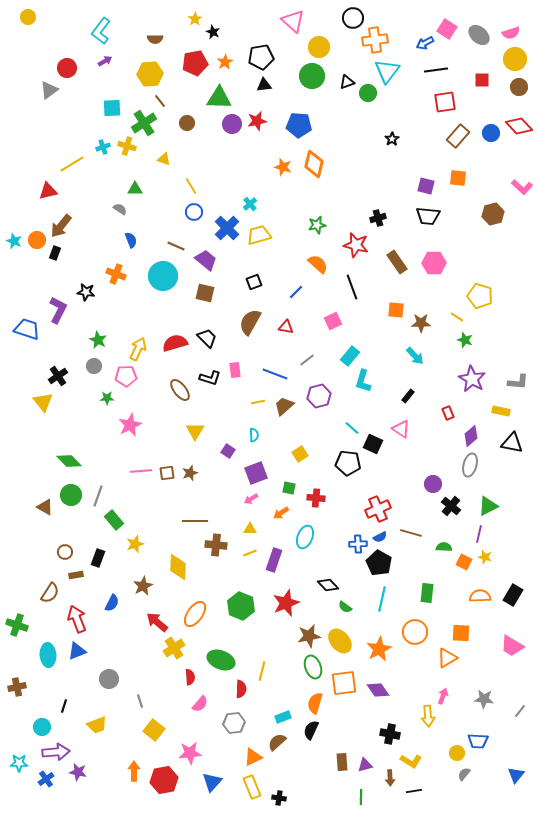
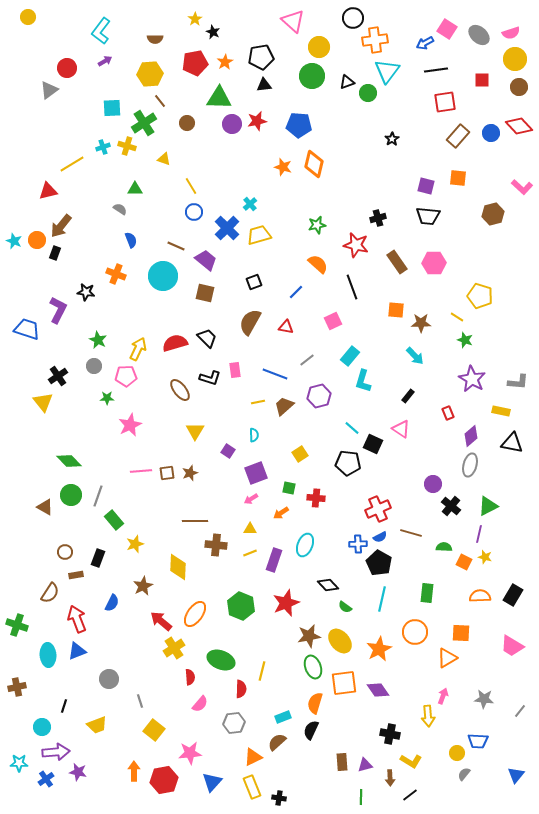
cyan ellipse at (305, 537): moved 8 px down
red arrow at (157, 622): moved 4 px right, 1 px up
black line at (414, 791): moved 4 px left, 4 px down; rotated 28 degrees counterclockwise
